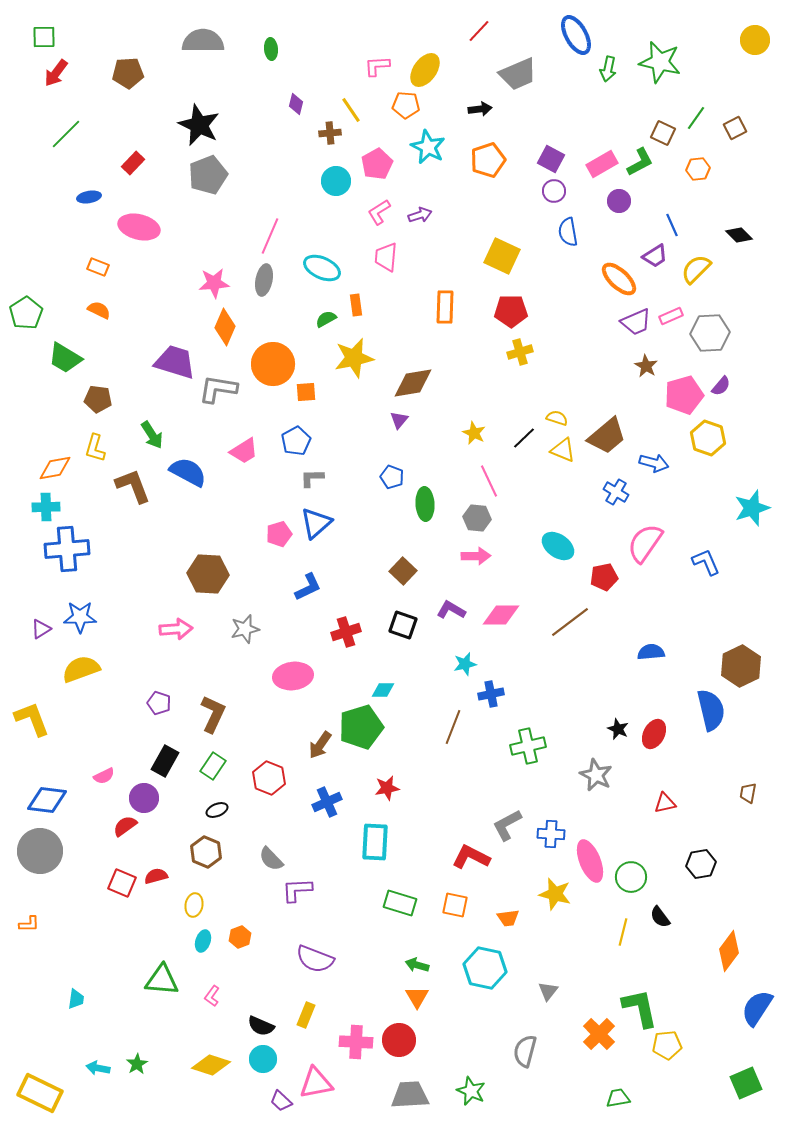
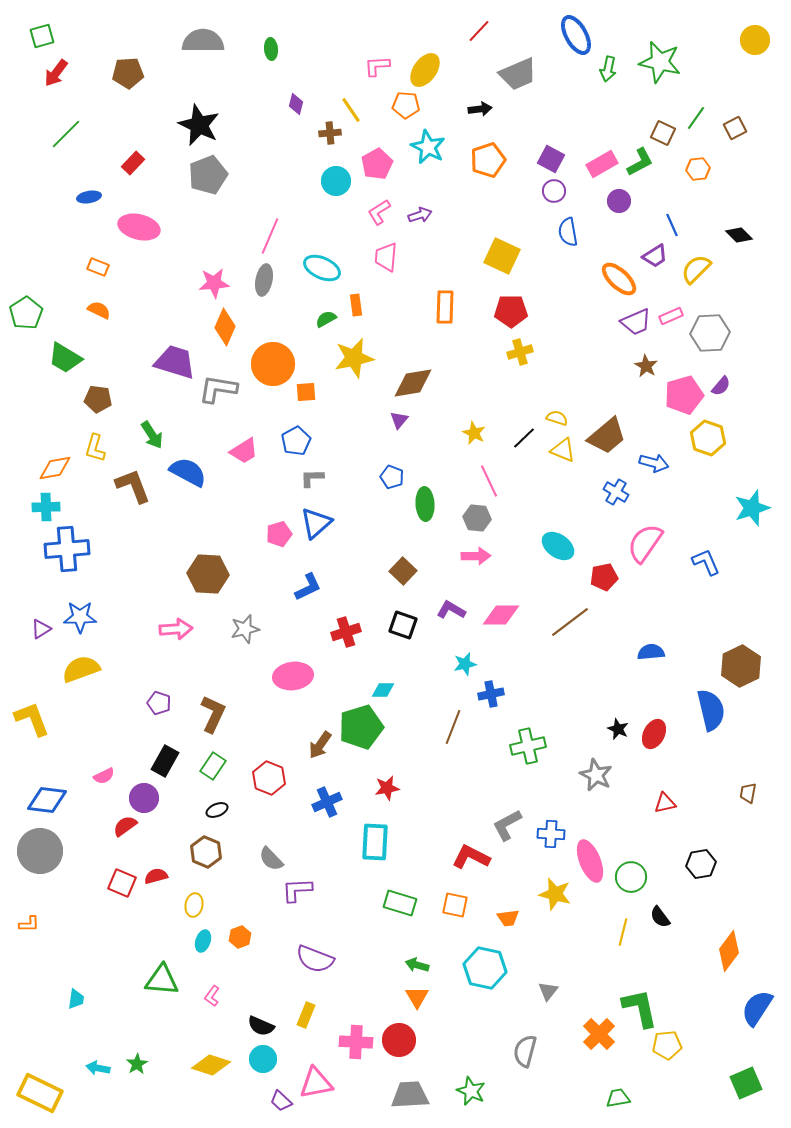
green square at (44, 37): moved 2 px left, 1 px up; rotated 15 degrees counterclockwise
